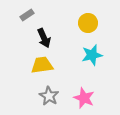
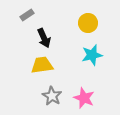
gray star: moved 3 px right
